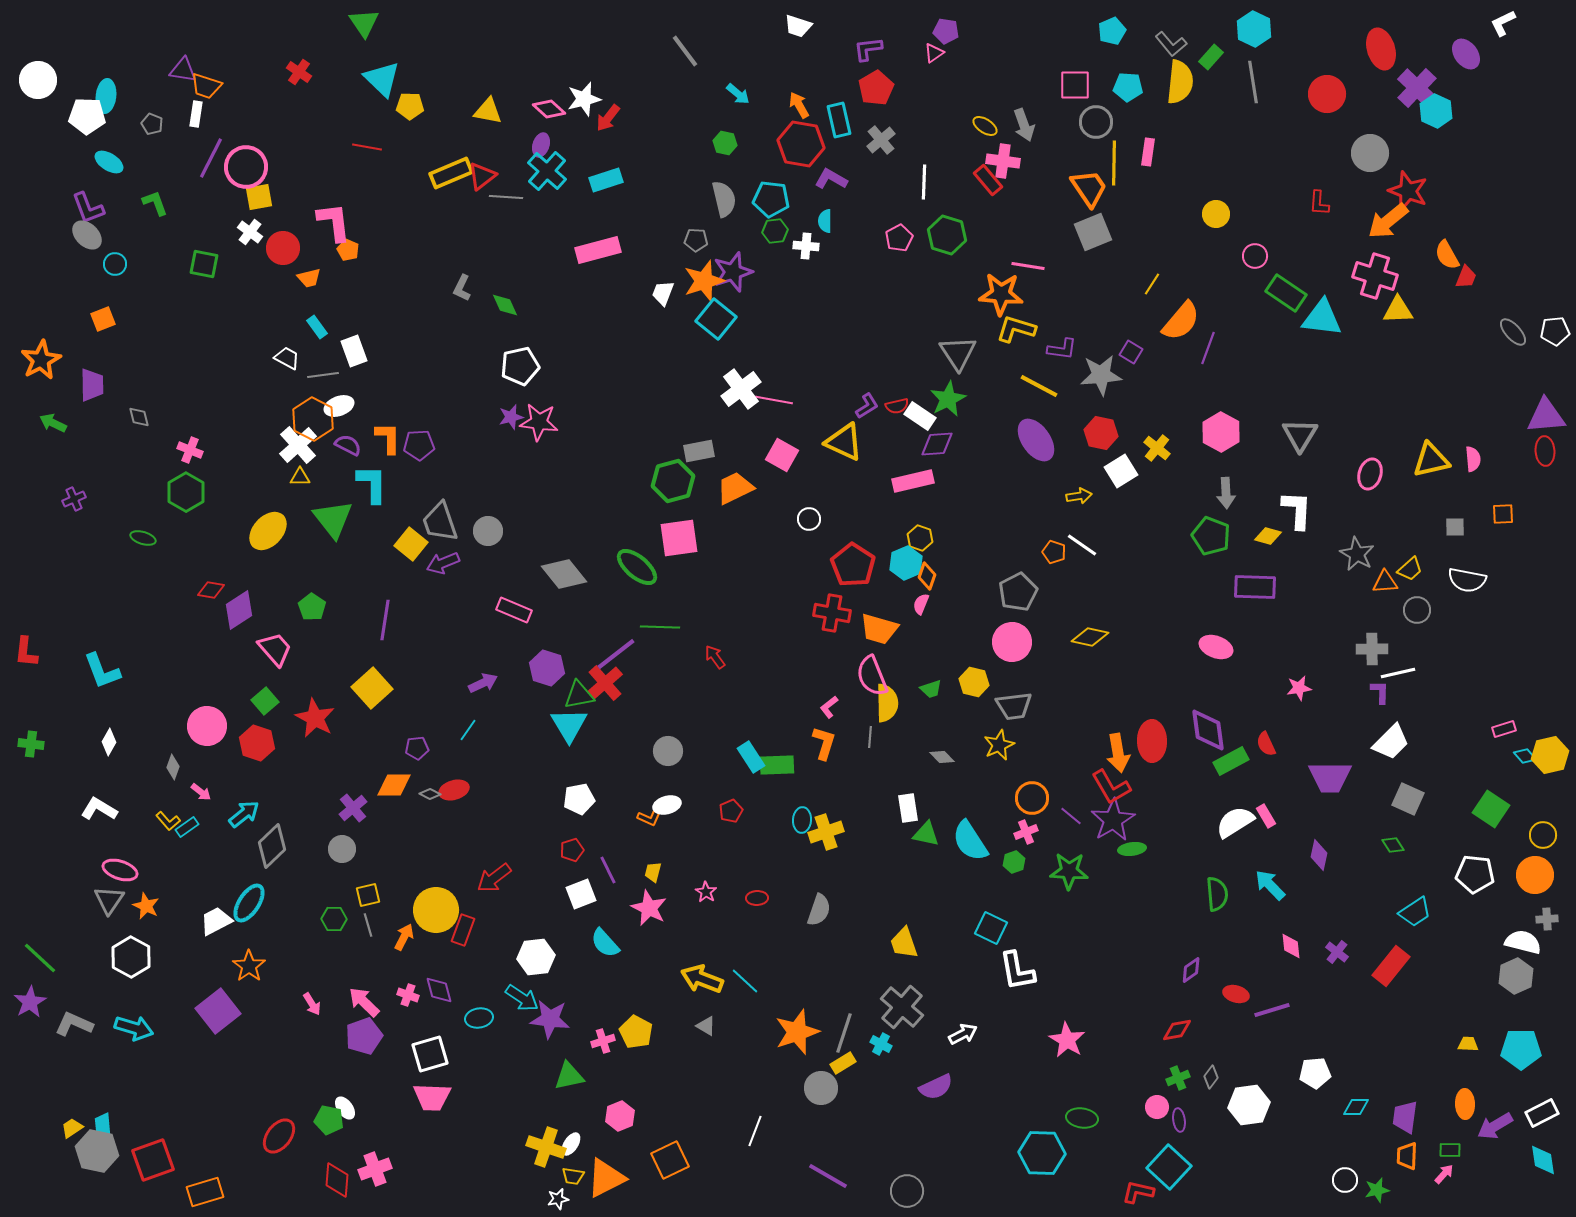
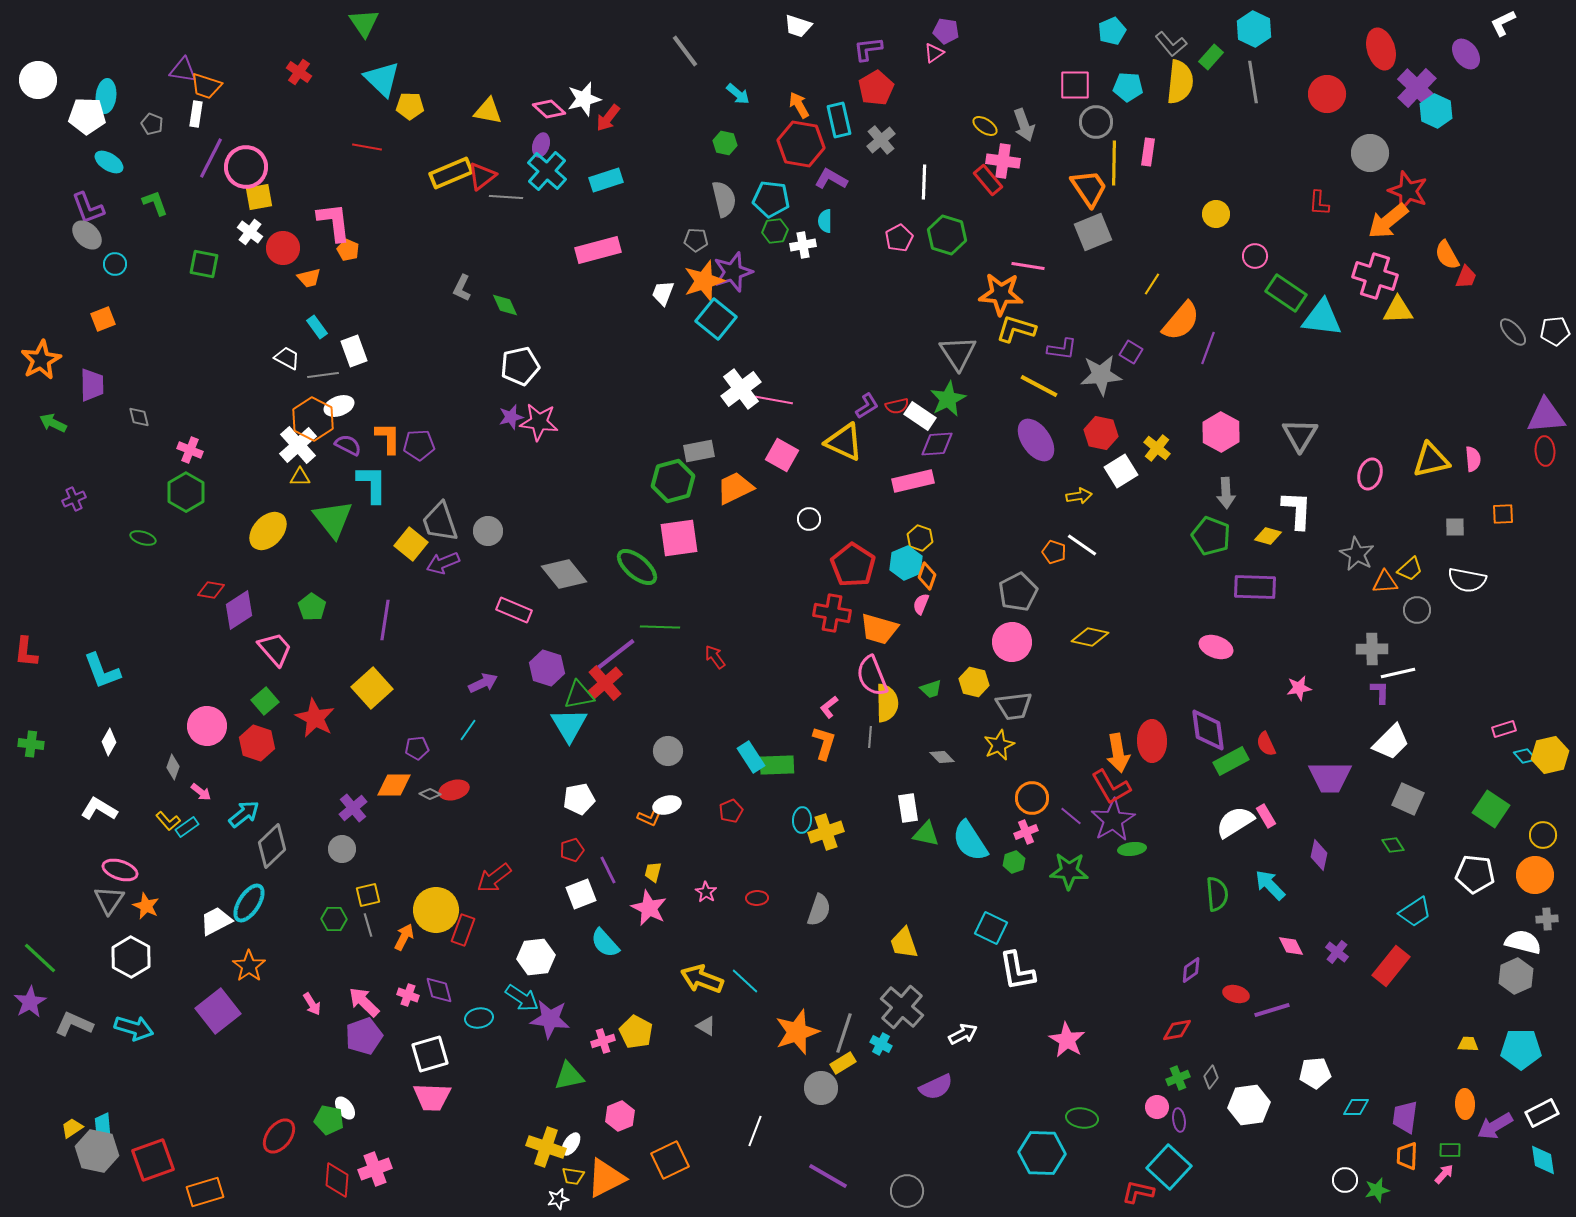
white cross at (806, 246): moved 3 px left, 1 px up; rotated 15 degrees counterclockwise
pink diamond at (1291, 946): rotated 20 degrees counterclockwise
